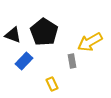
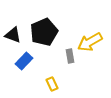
black pentagon: rotated 16 degrees clockwise
gray rectangle: moved 2 px left, 5 px up
